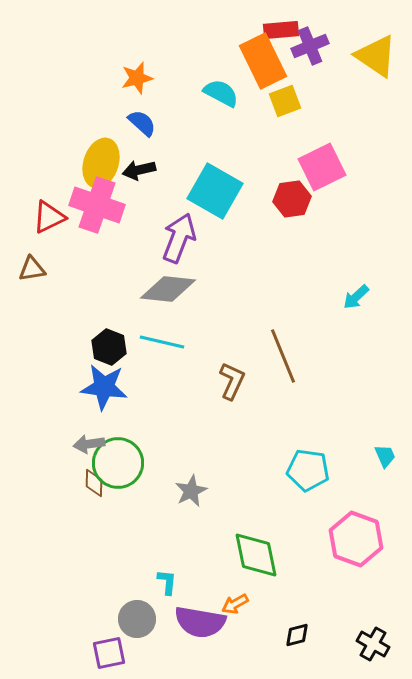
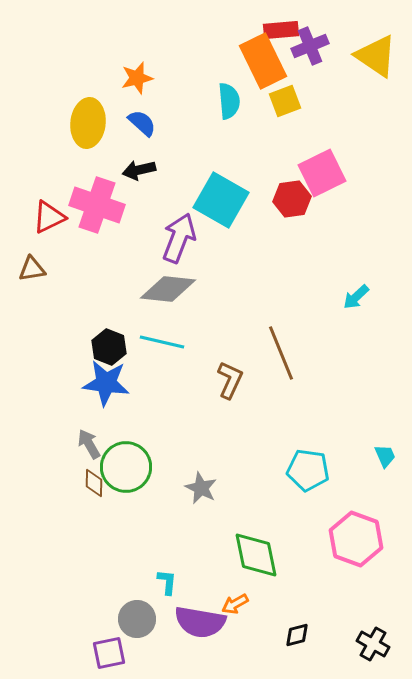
cyan semicircle: moved 8 px right, 8 px down; rotated 57 degrees clockwise
yellow ellipse: moved 13 px left, 40 px up; rotated 12 degrees counterclockwise
pink square: moved 6 px down
cyan square: moved 6 px right, 9 px down
brown line: moved 2 px left, 3 px up
brown L-shape: moved 2 px left, 1 px up
blue star: moved 2 px right, 4 px up
gray arrow: rotated 68 degrees clockwise
green circle: moved 8 px right, 4 px down
gray star: moved 10 px right, 3 px up; rotated 20 degrees counterclockwise
